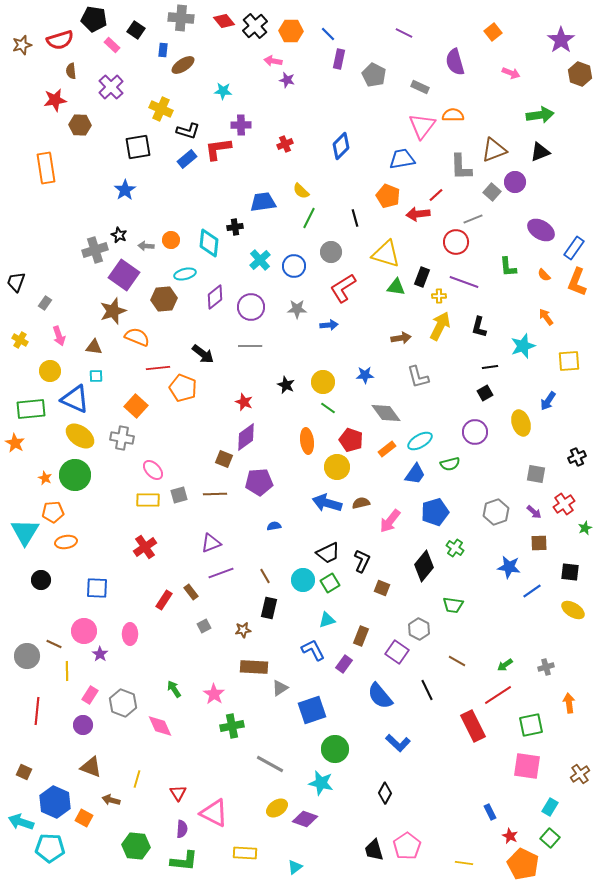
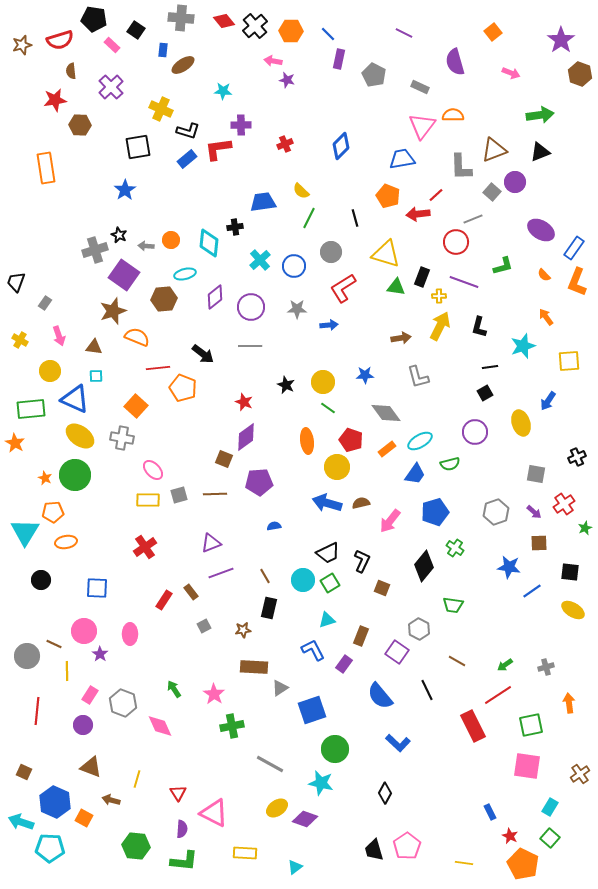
green L-shape at (508, 267): moved 5 px left, 1 px up; rotated 100 degrees counterclockwise
